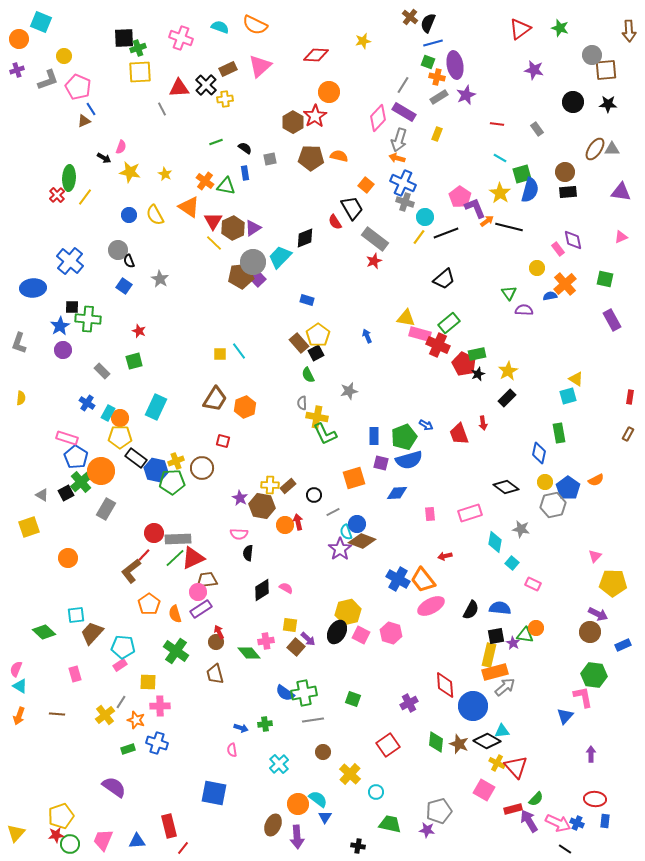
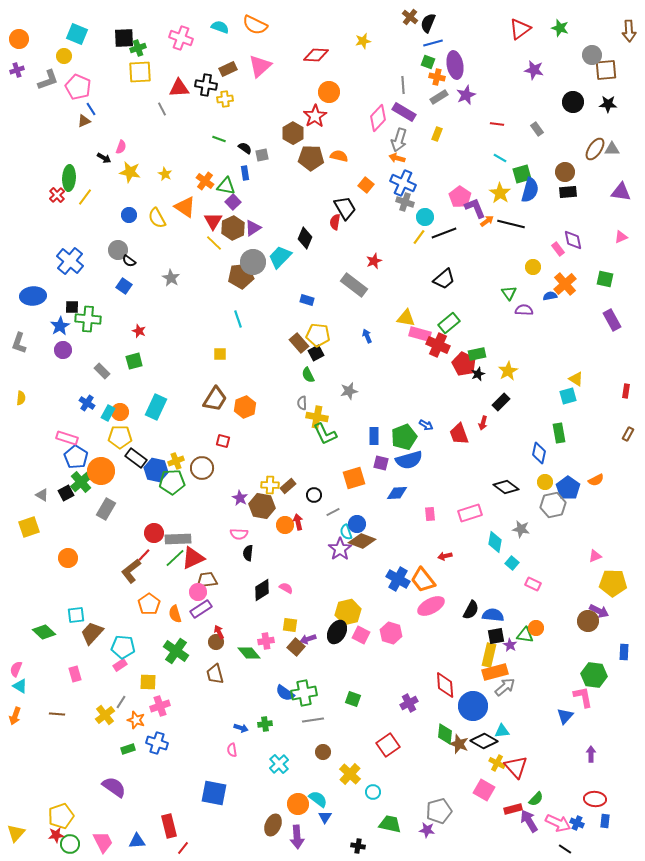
cyan square at (41, 22): moved 36 px right, 12 px down
black cross at (206, 85): rotated 35 degrees counterclockwise
gray line at (403, 85): rotated 36 degrees counterclockwise
brown hexagon at (293, 122): moved 11 px down
green line at (216, 142): moved 3 px right, 3 px up; rotated 40 degrees clockwise
gray square at (270, 159): moved 8 px left, 4 px up
orange triangle at (189, 207): moved 4 px left
black trapezoid at (352, 208): moved 7 px left
yellow semicircle at (155, 215): moved 2 px right, 3 px down
red semicircle at (335, 222): rotated 42 degrees clockwise
black line at (509, 227): moved 2 px right, 3 px up
black line at (446, 233): moved 2 px left
black diamond at (305, 238): rotated 45 degrees counterclockwise
gray rectangle at (375, 239): moved 21 px left, 46 px down
black semicircle at (129, 261): rotated 32 degrees counterclockwise
yellow circle at (537, 268): moved 4 px left, 1 px up
gray star at (160, 279): moved 11 px right, 1 px up
purple square at (258, 279): moved 25 px left, 77 px up
blue ellipse at (33, 288): moved 8 px down
yellow pentagon at (318, 335): rotated 30 degrees counterclockwise
cyan line at (239, 351): moved 1 px left, 32 px up; rotated 18 degrees clockwise
red rectangle at (630, 397): moved 4 px left, 6 px up
black rectangle at (507, 398): moved 6 px left, 4 px down
orange circle at (120, 418): moved 6 px up
red arrow at (483, 423): rotated 24 degrees clockwise
pink triangle at (595, 556): rotated 24 degrees clockwise
blue semicircle at (500, 608): moved 7 px left, 7 px down
purple arrow at (598, 614): moved 1 px right, 3 px up
brown circle at (590, 632): moved 2 px left, 11 px up
purple arrow at (308, 639): rotated 119 degrees clockwise
purple star at (513, 643): moved 3 px left, 2 px down
blue rectangle at (623, 645): moved 1 px right, 7 px down; rotated 63 degrees counterclockwise
pink cross at (160, 706): rotated 18 degrees counterclockwise
orange arrow at (19, 716): moved 4 px left
black diamond at (487, 741): moved 3 px left
green diamond at (436, 742): moved 9 px right, 8 px up
cyan circle at (376, 792): moved 3 px left
pink trapezoid at (103, 840): moved 2 px down; rotated 130 degrees clockwise
